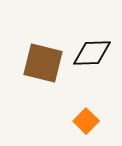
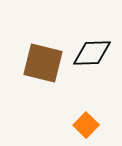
orange square: moved 4 px down
